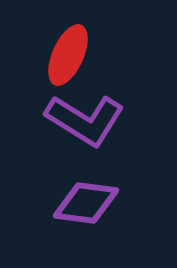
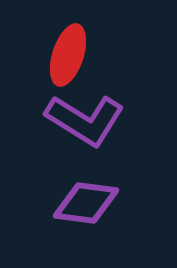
red ellipse: rotated 6 degrees counterclockwise
